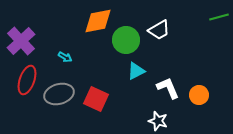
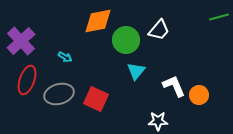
white trapezoid: rotated 20 degrees counterclockwise
cyan triangle: rotated 24 degrees counterclockwise
white L-shape: moved 6 px right, 2 px up
white star: rotated 18 degrees counterclockwise
